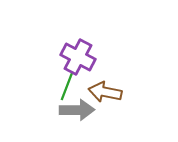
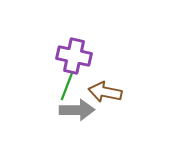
purple cross: moved 4 px left, 1 px up; rotated 16 degrees counterclockwise
